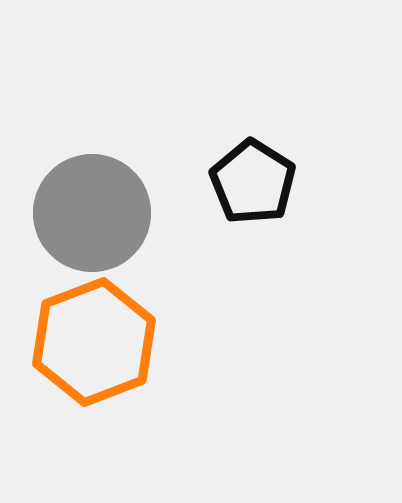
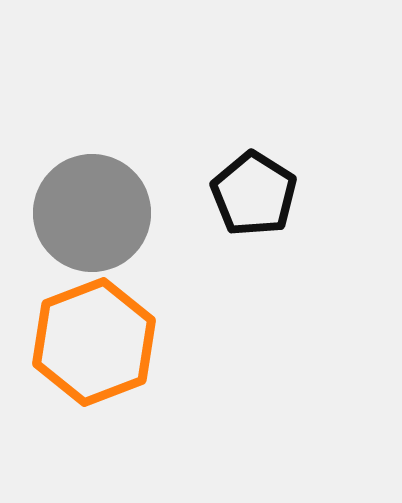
black pentagon: moved 1 px right, 12 px down
